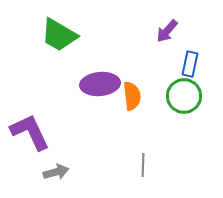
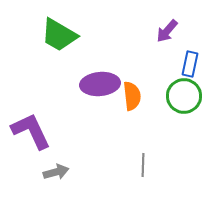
purple L-shape: moved 1 px right, 1 px up
